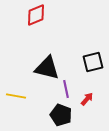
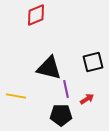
black triangle: moved 2 px right
red arrow: rotated 16 degrees clockwise
black pentagon: rotated 20 degrees counterclockwise
